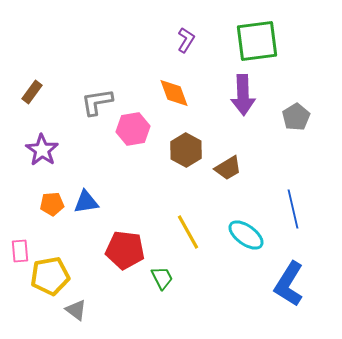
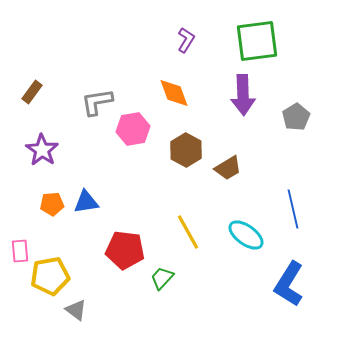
green trapezoid: rotated 110 degrees counterclockwise
